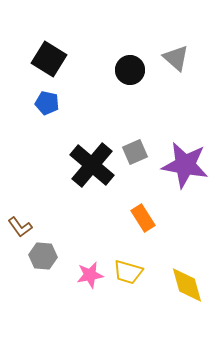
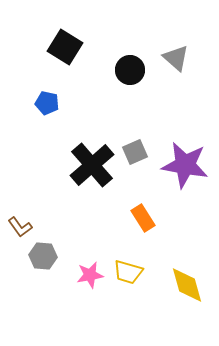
black square: moved 16 px right, 12 px up
black cross: rotated 9 degrees clockwise
